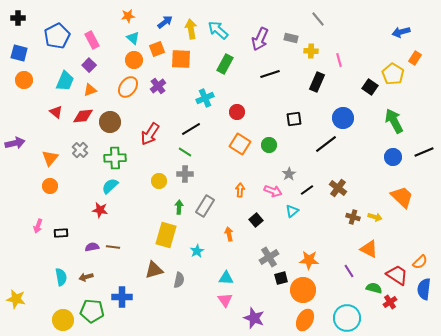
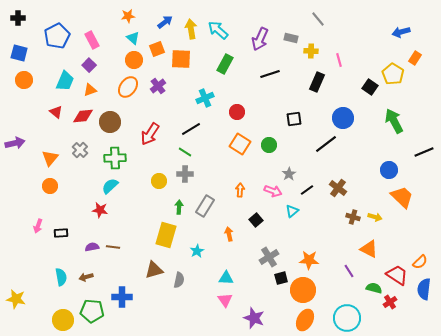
blue circle at (393, 157): moved 4 px left, 13 px down
